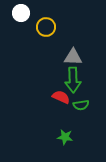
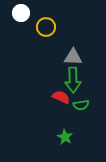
green star: rotated 21 degrees clockwise
